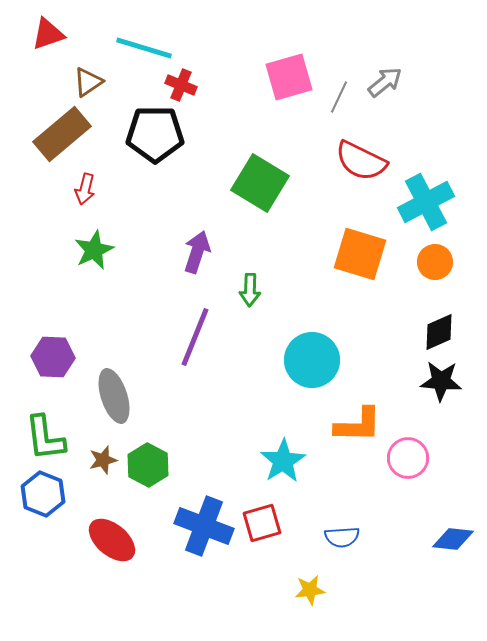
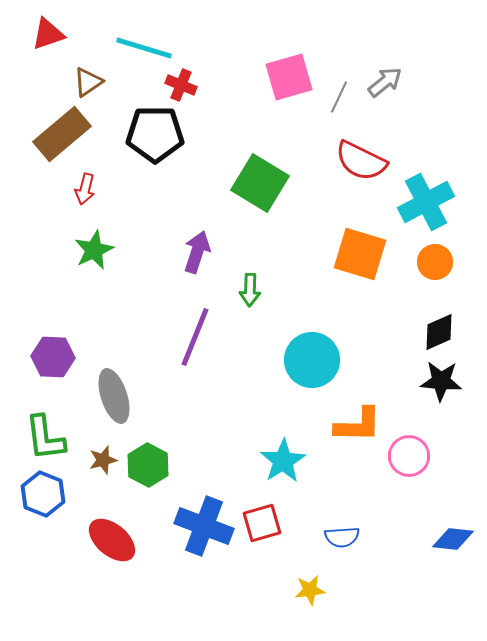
pink circle: moved 1 px right, 2 px up
